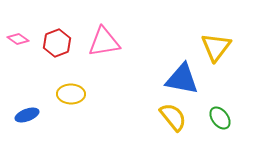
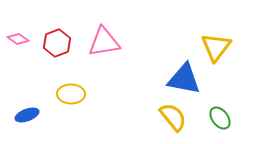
blue triangle: moved 2 px right
